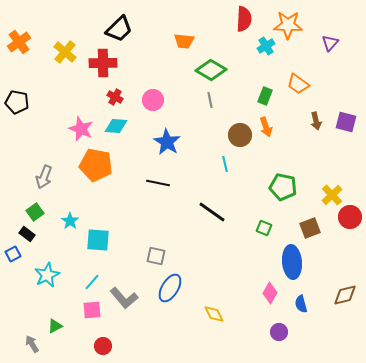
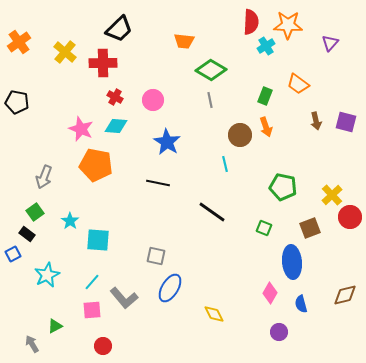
red semicircle at (244, 19): moved 7 px right, 3 px down
